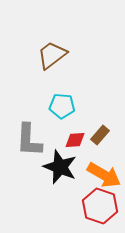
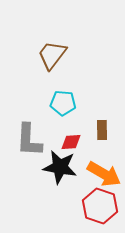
brown trapezoid: rotated 16 degrees counterclockwise
cyan pentagon: moved 1 px right, 3 px up
brown rectangle: moved 2 px right, 5 px up; rotated 42 degrees counterclockwise
red diamond: moved 4 px left, 2 px down
black star: rotated 12 degrees counterclockwise
orange arrow: moved 1 px up
